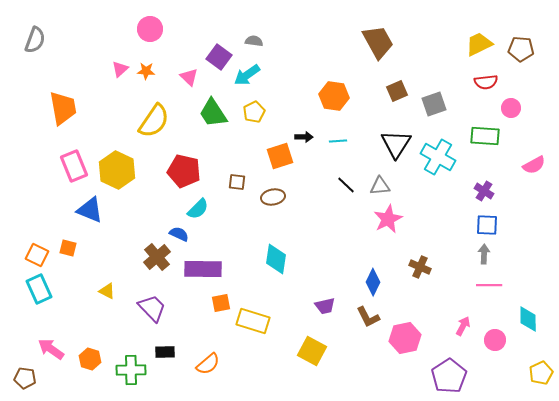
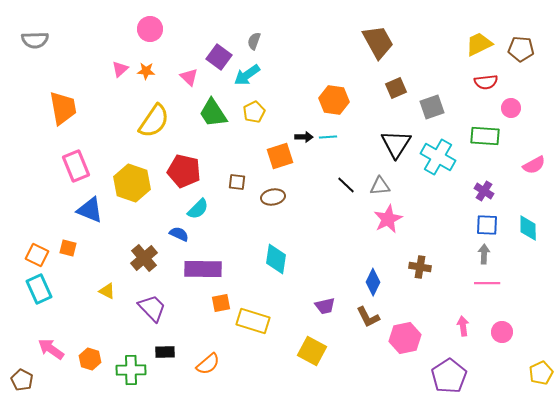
gray semicircle at (35, 40): rotated 68 degrees clockwise
gray semicircle at (254, 41): rotated 78 degrees counterclockwise
brown square at (397, 91): moved 1 px left, 3 px up
orange hexagon at (334, 96): moved 4 px down
gray square at (434, 104): moved 2 px left, 3 px down
cyan line at (338, 141): moved 10 px left, 4 px up
pink rectangle at (74, 166): moved 2 px right
yellow hexagon at (117, 170): moved 15 px right, 13 px down; rotated 6 degrees counterclockwise
brown cross at (157, 257): moved 13 px left, 1 px down
brown cross at (420, 267): rotated 15 degrees counterclockwise
pink line at (489, 285): moved 2 px left, 2 px up
cyan diamond at (528, 319): moved 91 px up
pink arrow at (463, 326): rotated 36 degrees counterclockwise
pink circle at (495, 340): moved 7 px right, 8 px up
brown pentagon at (25, 378): moved 3 px left, 2 px down; rotated 20 degrees clockwise
